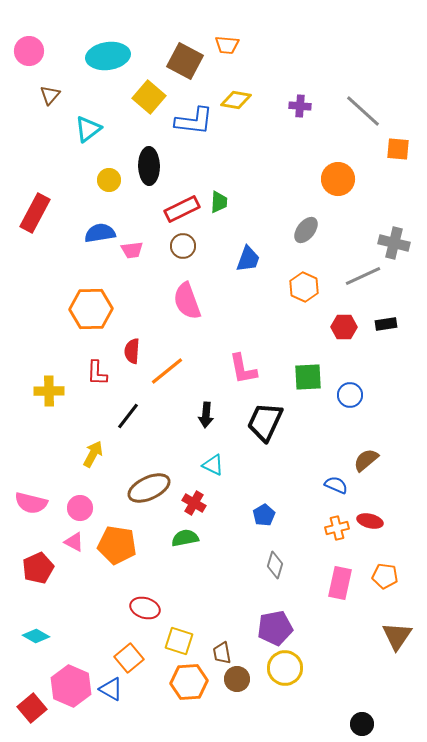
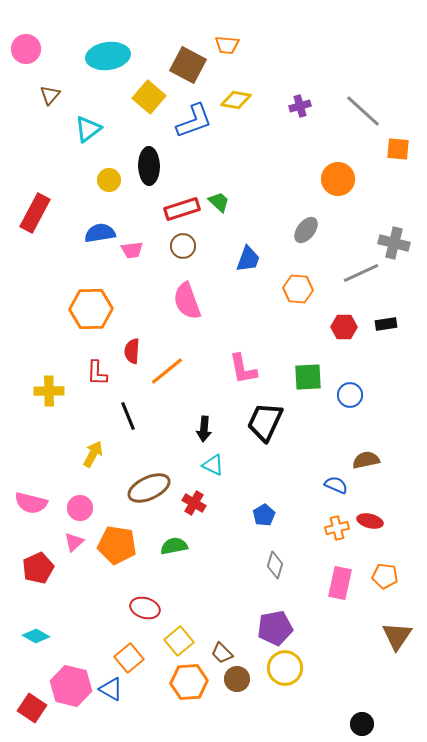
pink circle at (29, 51): moved 3 px left, 2 px up
brown square at (185, 61): moved 3 px right, 4 px down
purple cross at (300, 106): rotated 20 degrees counterclockwise
blue L-shape at (194, 121): rotated 27 degrees counterclockwise
green trapezoid at (219, 202): rotated 50 degrees counterclockwise
red rectangle at (182, 209): rotated 8 degrees clockwise
gray line at (363, 276): moved 2 px left, 3 px up
orange hexagon at (304, 287): moved 6 px left, 2 px down; rotated 20 degrees counterclockwise
black arrow at (206, 415): moved 2 px left, 14 px down
black line at (128, 416): rotated 60 degrees counterclockwise
brown semicircle at (366, 460): rotated 28 degrees clockwise
green semicircle at (185, 538): moved 11 px left, 8 px down
pink triangle at (74, 542): rotated 50 degrees clockwise
yellow square at (179, 641): rotated 32 degrees clockwise
brown trapezoid at (222, 653): rotated 35 degrees counterclockwise
pink hexagon at (71, 686): rotated 9 degrees counterclockwise
red square at (32, 708): rotated 16 degrees counterclockwise
